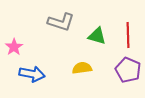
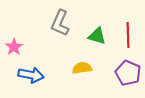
gray L-shape: moved 1 px left, 1 px down; rotated 96 degrees clockwise
purple pentagon: moved 3 px down
blue arrow: moved 1 px left, 1 px down
